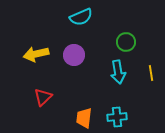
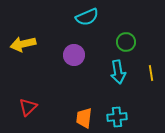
cyan semicircle: moved 6 px right
yellow arrow: moved 13 px left, 10 px up
red triangle: moved 15 px left, 10 px down
